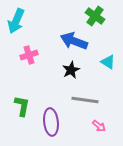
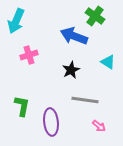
blue arrow: moved 5 px up
